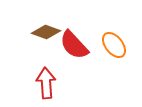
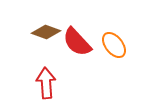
red semicircle: moved 3 px right, 3 px up
